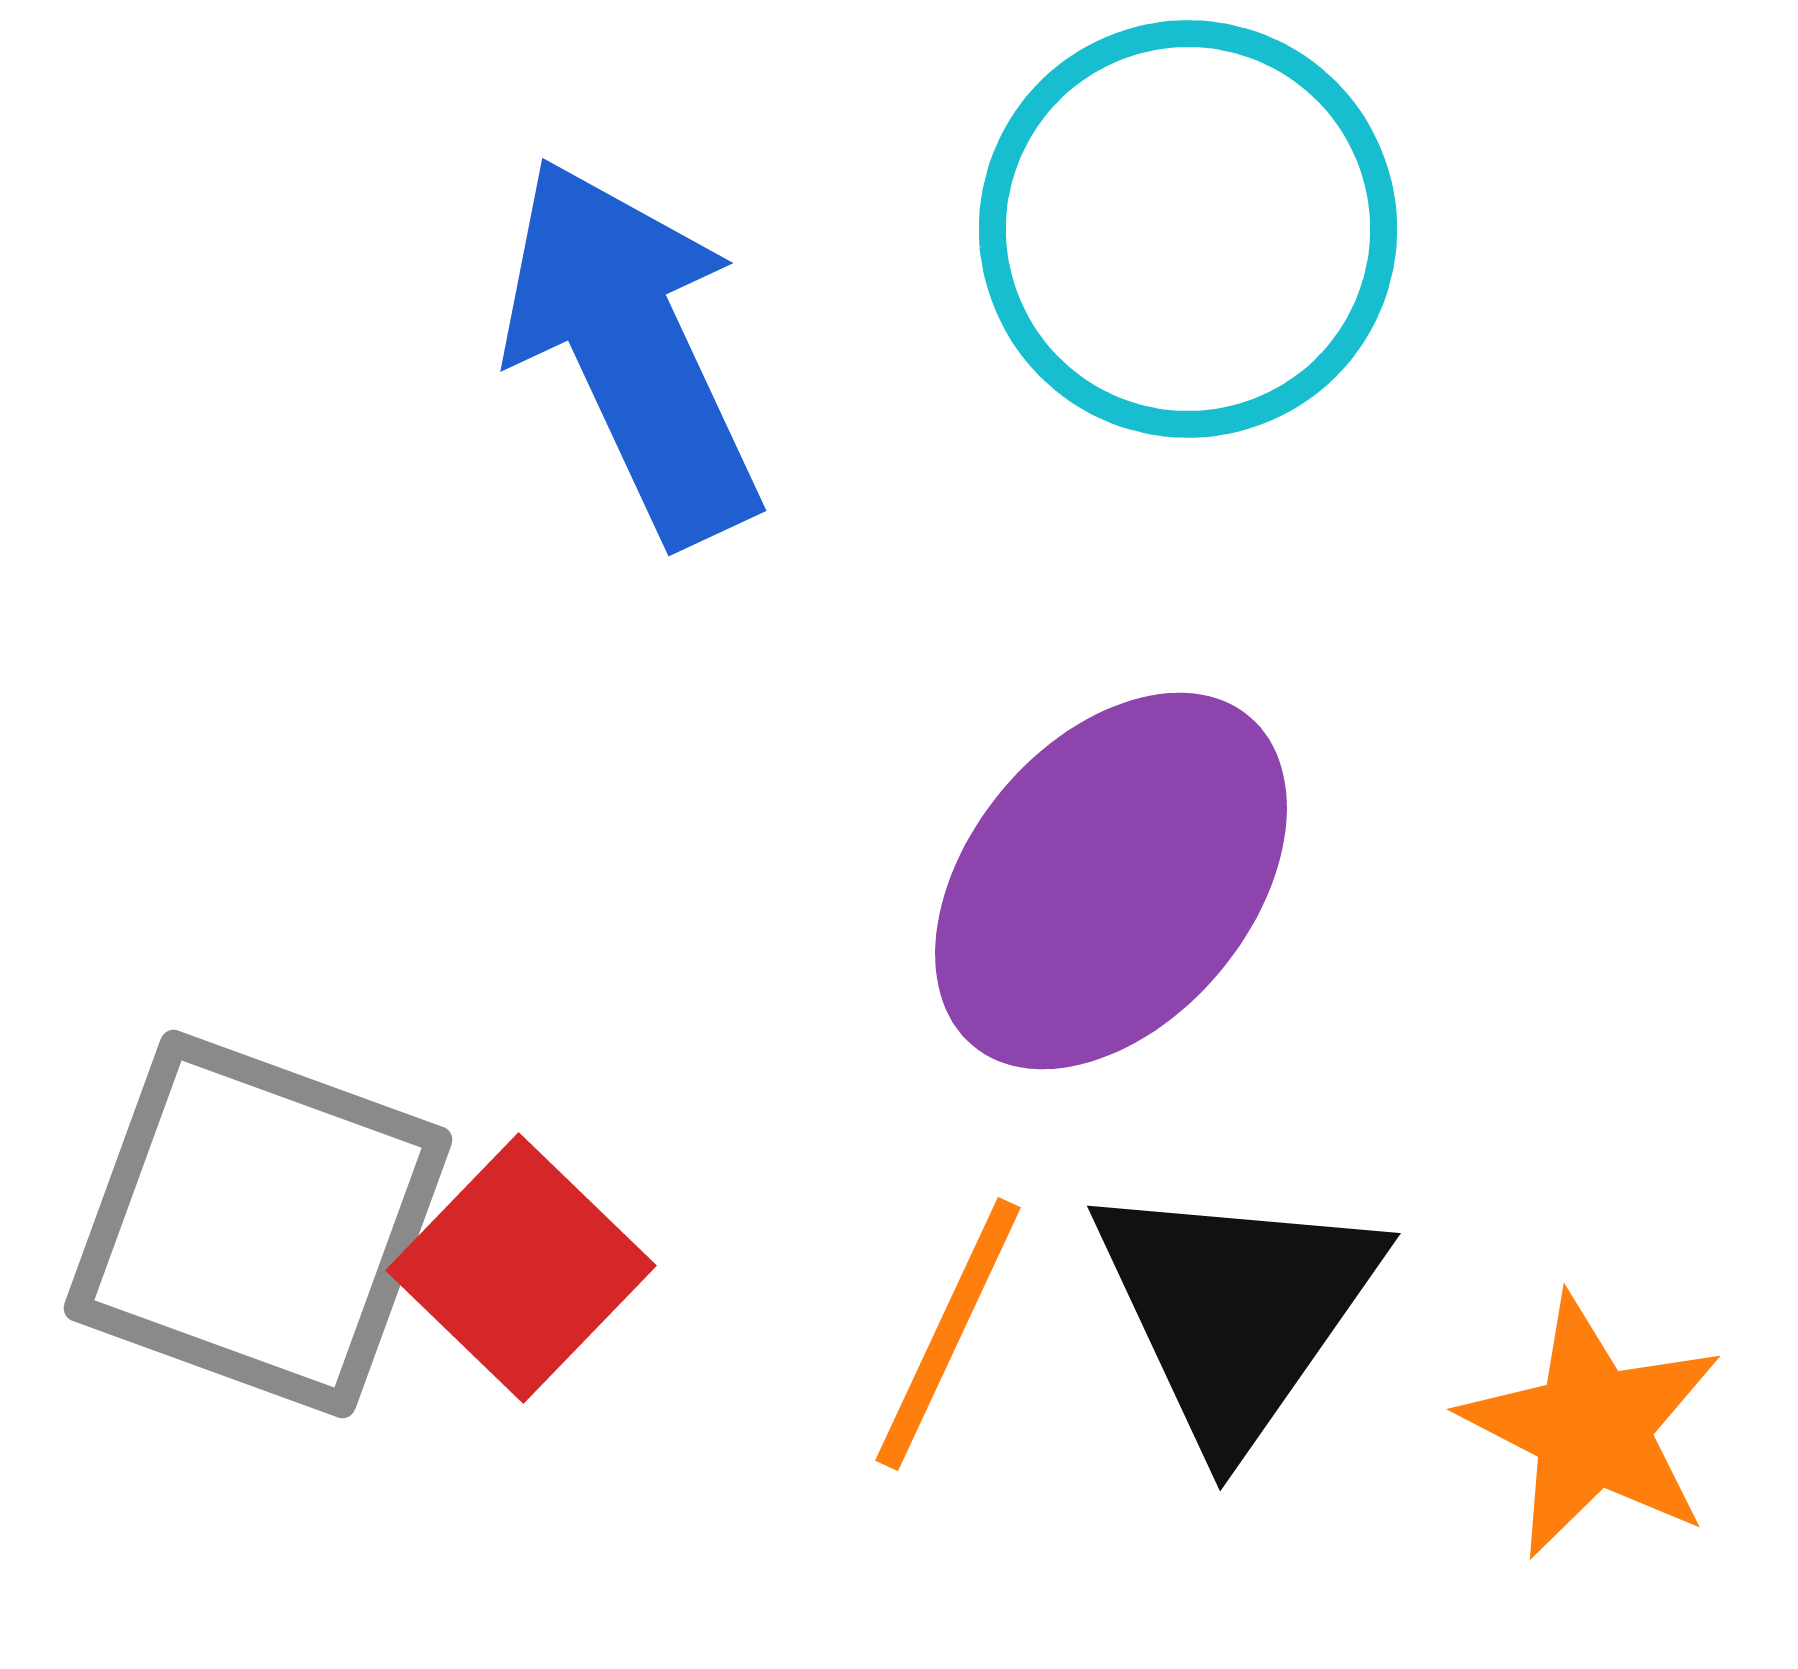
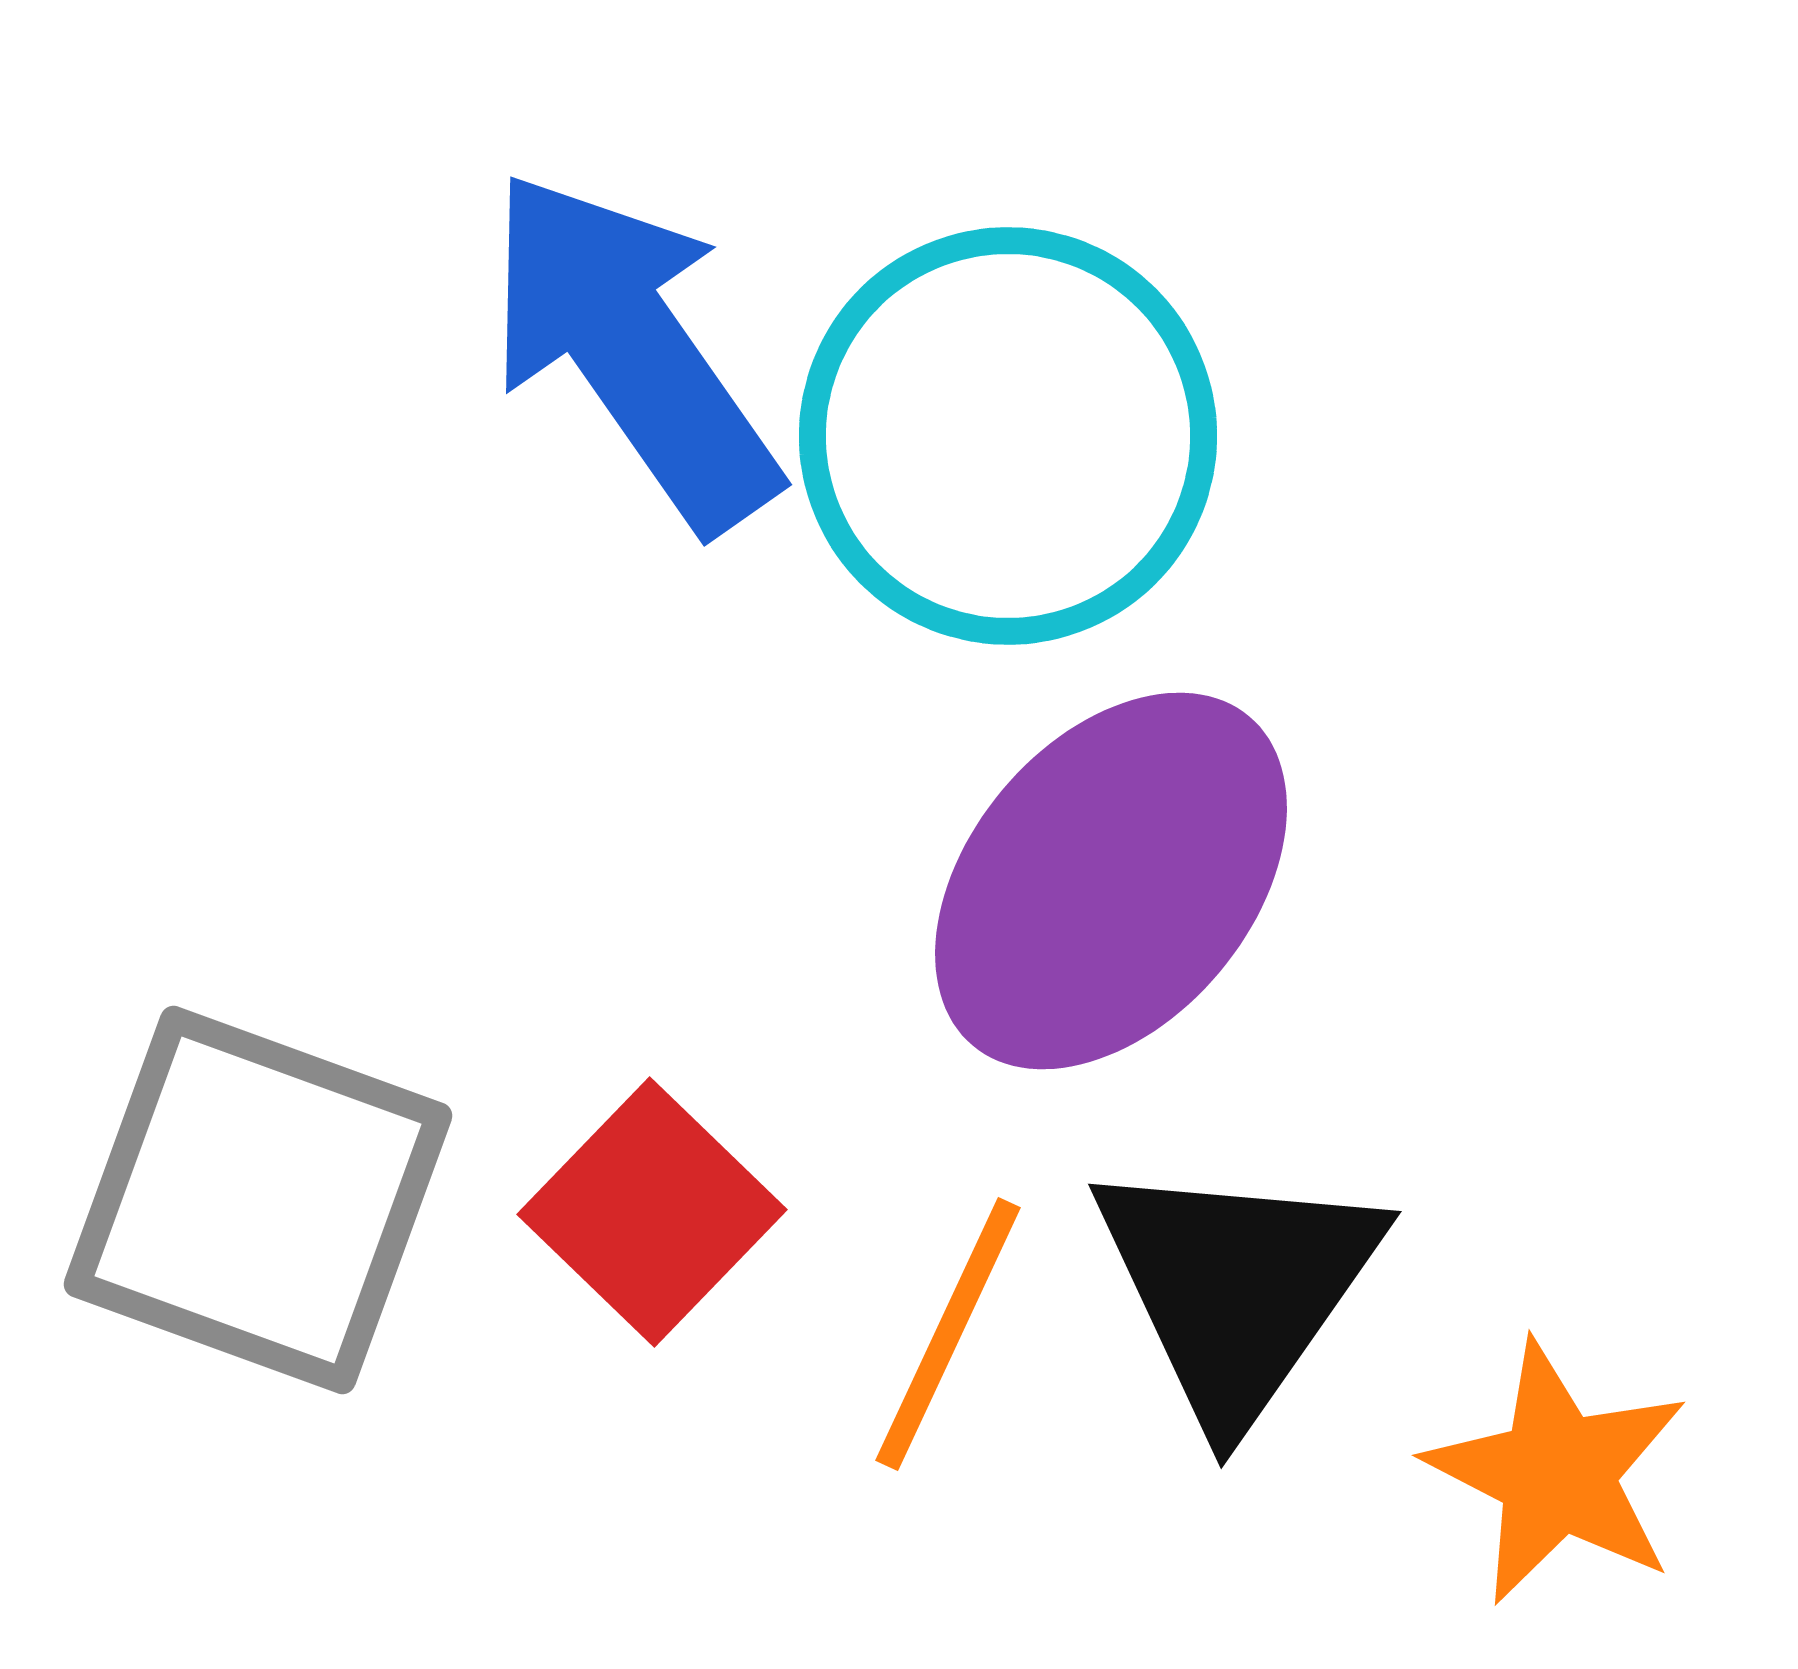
cyan circle: moved 180 px left, 207 px down
blue arrow: rotated 10 degrees counterclockwise
gray square: moved 24 px up
red square: moved 131 px right, 56 px up
black triangle: moved 1 px right, 22 px up
orange star: moved 35 px left, 46 px down
